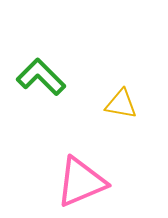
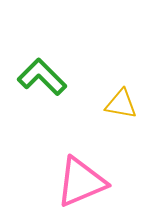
green L-shape: moved 1 px right
